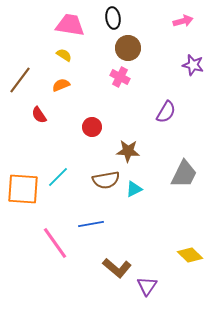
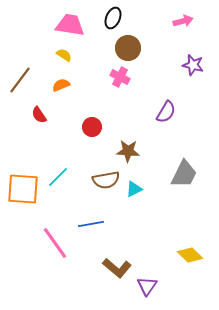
black ellipse: rotated 30 degrees clockwise
